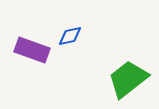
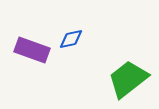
blue diamond: moved 1 px right, 3 px down
